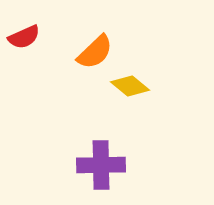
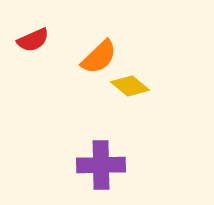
red semicircle: moved 9 px right, 3 px down
orange semicircle: moved 4 px right, 5 px down
